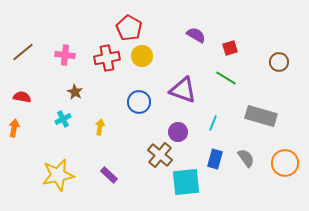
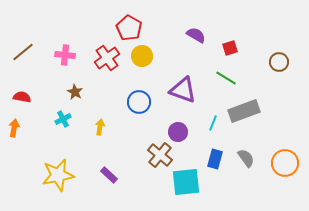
red cross: rotated 25 degrees counterclockwise
gray rectangle: moved 17 px left, 5 px up; rotated 36 degrees counterclockwise
